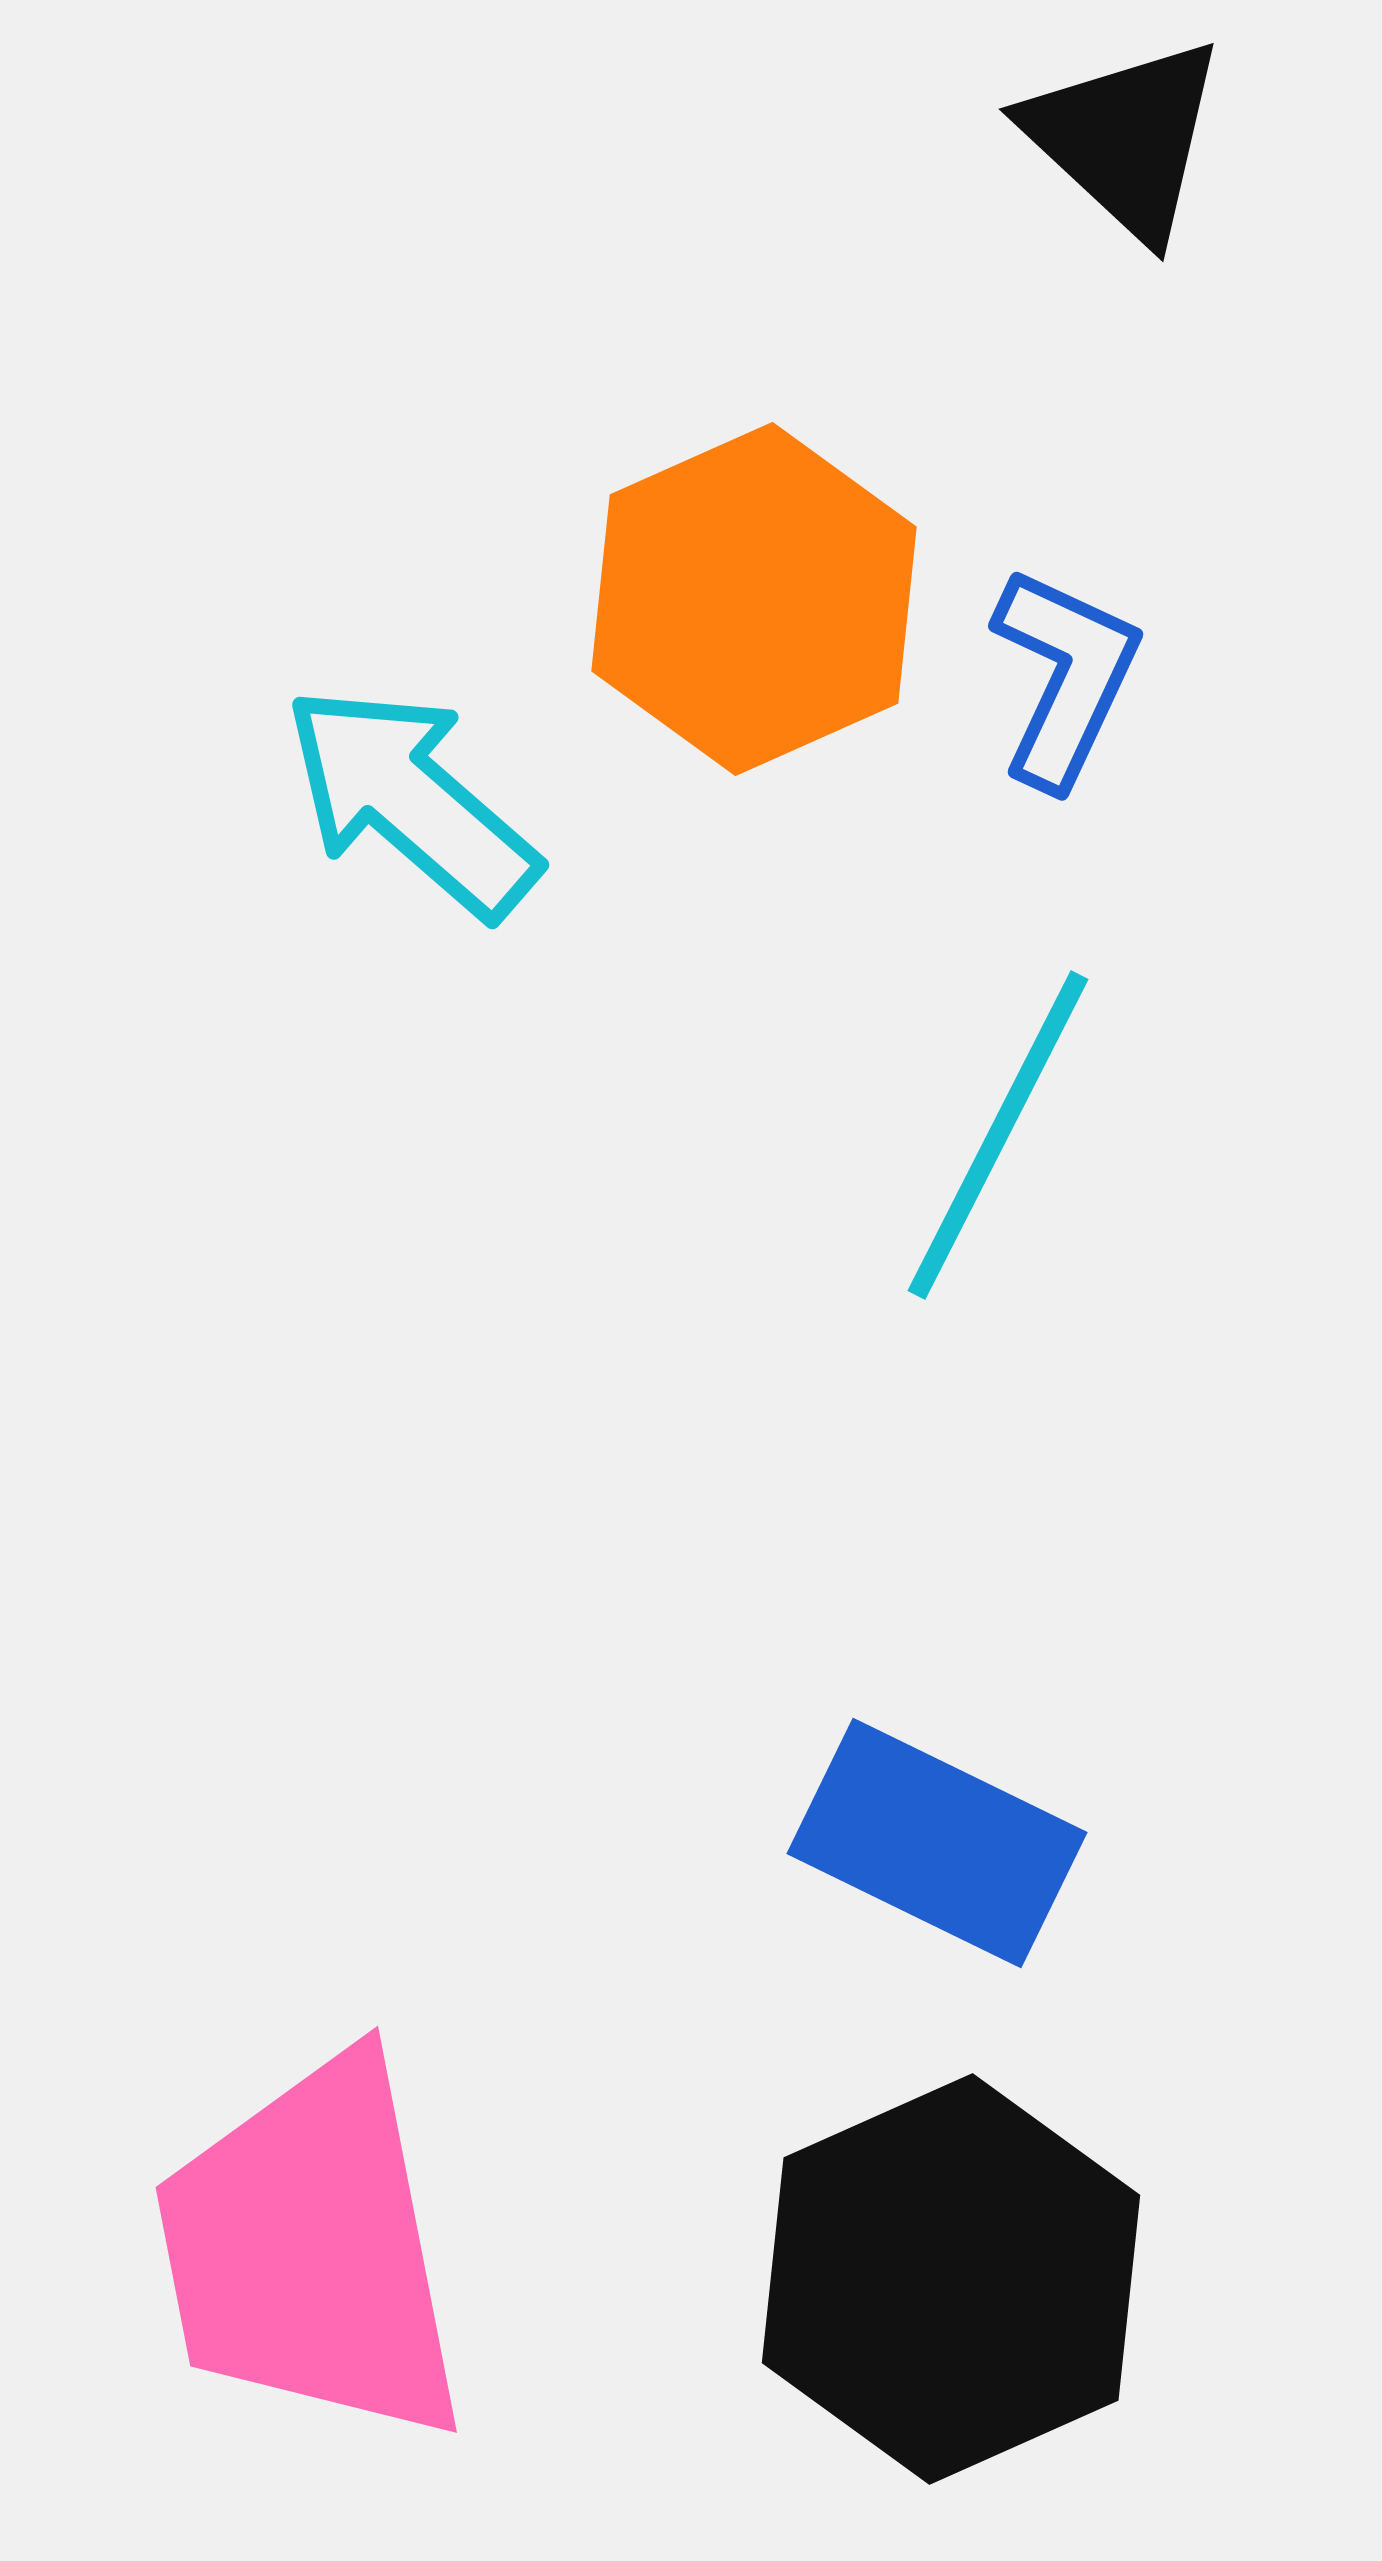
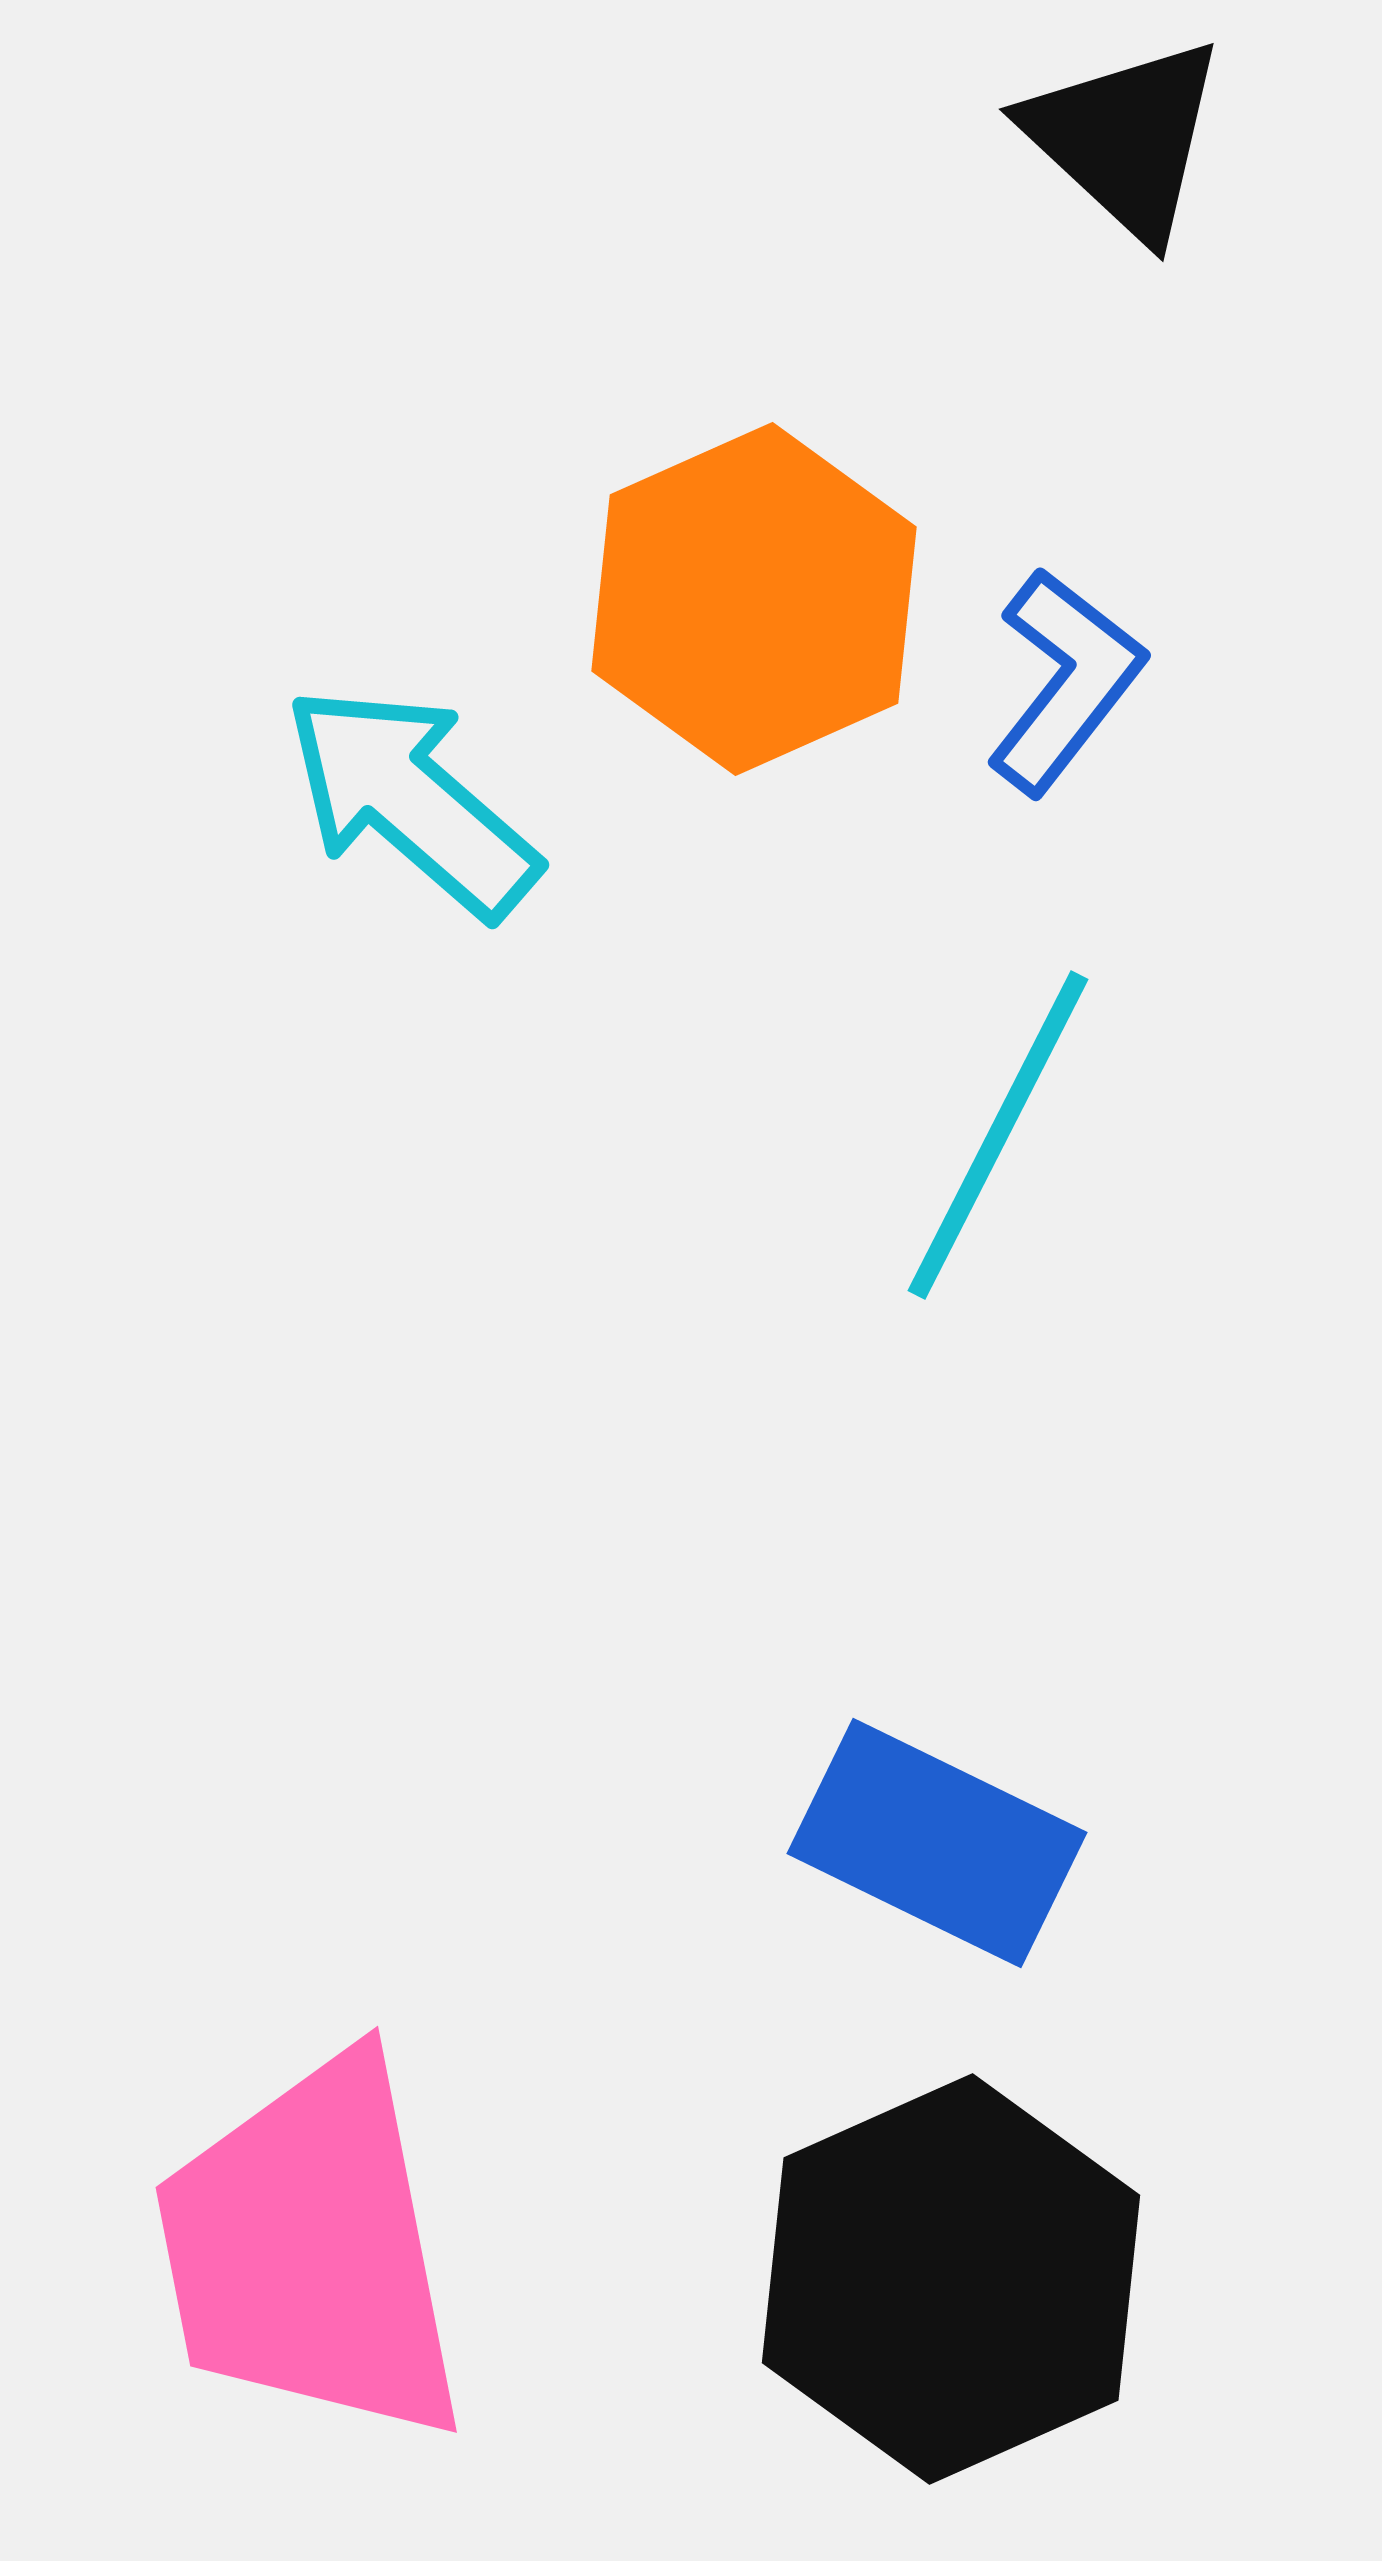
blue L-shape: moved 4 px down; rotated 13 degrees clockwise
